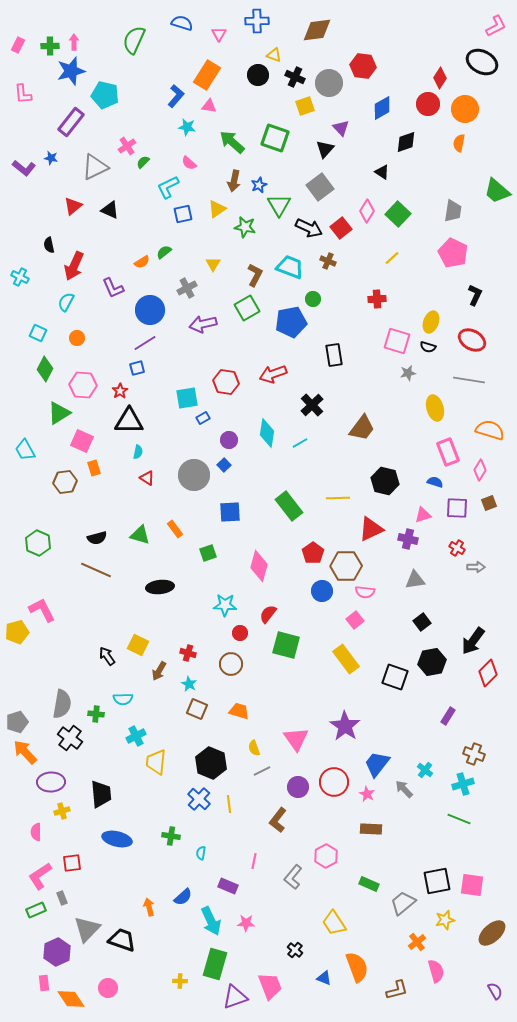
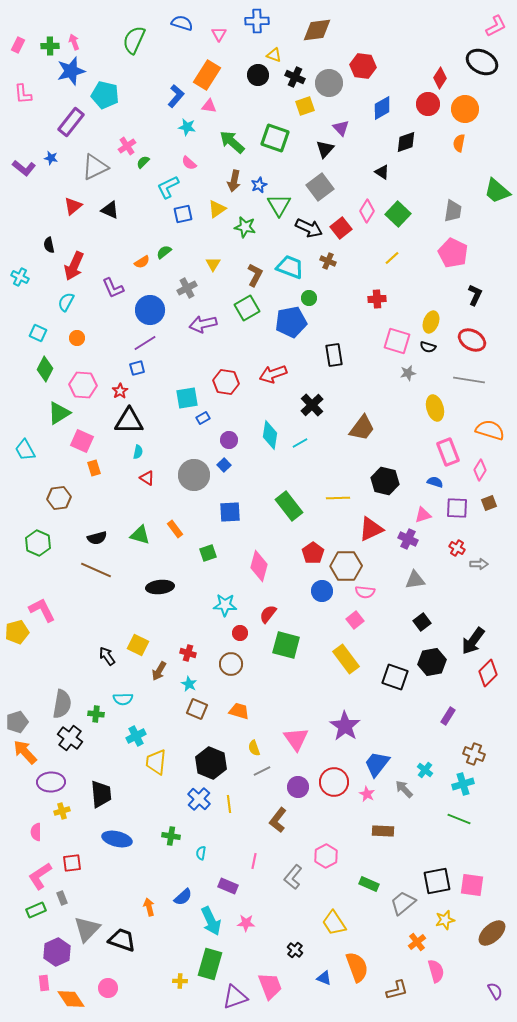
pink arrow at (74, 42): rotated 21 degrees counterclockwise
green circle at (313, 299): moved 4 px left, 1 px up
cyan diamond at (267, 433): moved 3 px right, 2 px down
brown hexagon at (65, 482): moved 6 px left, 16 px down
purple cross at (408, 539): rotated 12 degrees clockwise
gray arrow at (476, 567): moved 3 px right, 3 px up
brown rectangle at (371, 829): moved 12 px right, 2 px down
green rectangle at (215, 964): moved 5 px left
